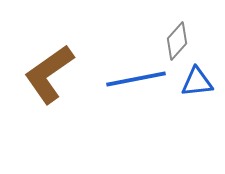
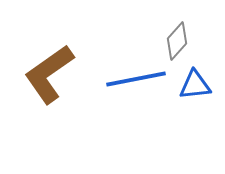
blue triangle: moved 2 px left, 3 px down
